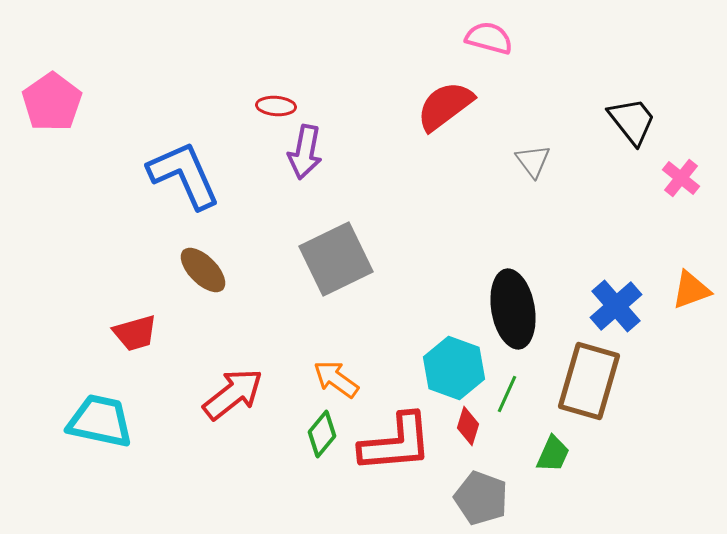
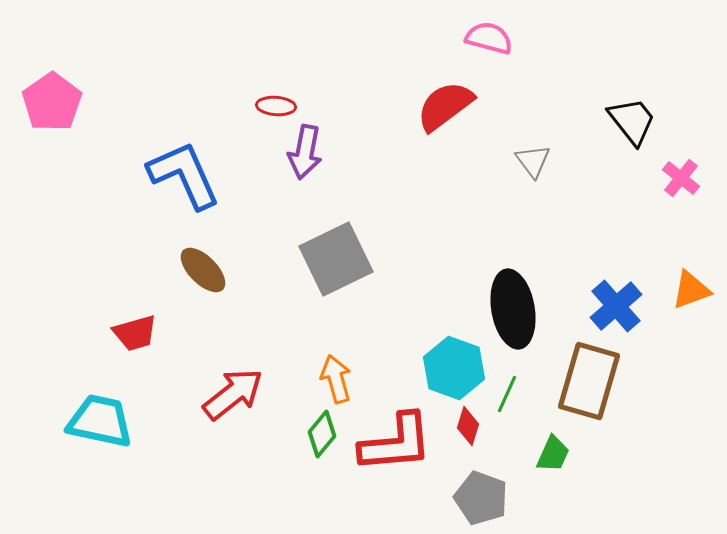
orange arrow: rotated 39 degrees clockwise
